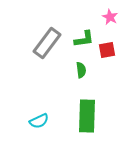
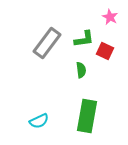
red square: moved 2 px left, 1 px down; rotated 36 degrees clockwise
green rectangle: rotated 8 degrees clockwise
